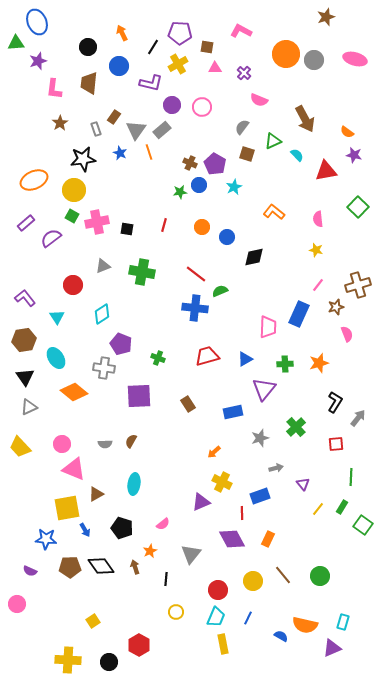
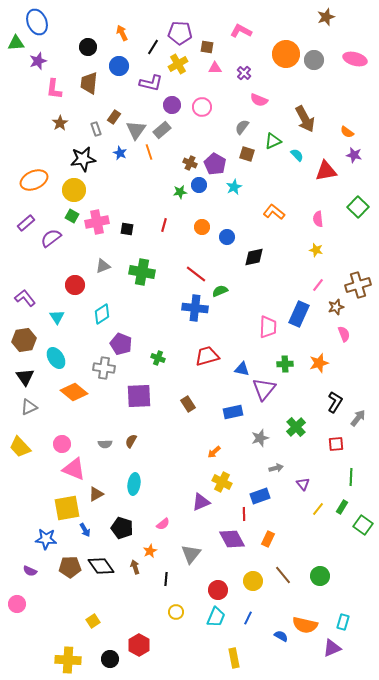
red circle at (73, 285): moved 2 px right
pink semicircle at (347, 334): moved 3 px left
blue triangle at (245, 359): moved 3 px left, 10 px down; rotated 42 degrees clockwise
red line at (242, 513): moved 2 px right, 1 px down
yellow rectangle at (223, 644): moved 11 px right, 14 px down
black circle at (109, 662): moved 1 px right, 3 px up
